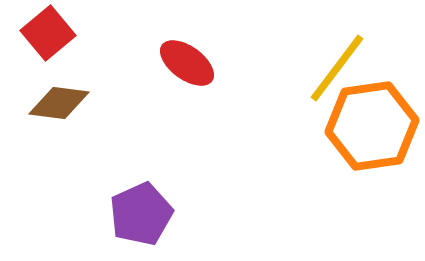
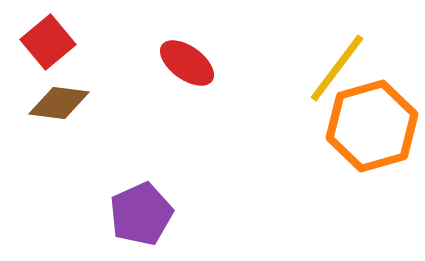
red square: moved 9 px down
orange hexagon: rotated 8 degrees counterclockwise
